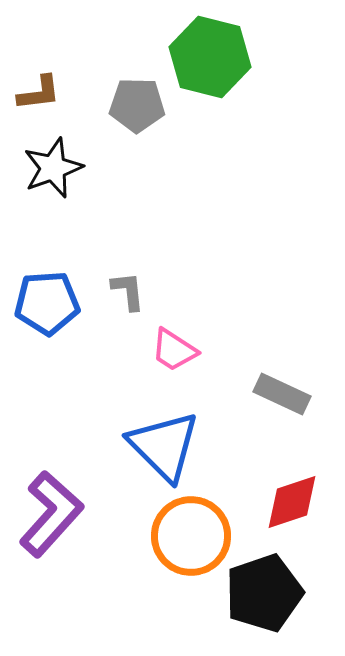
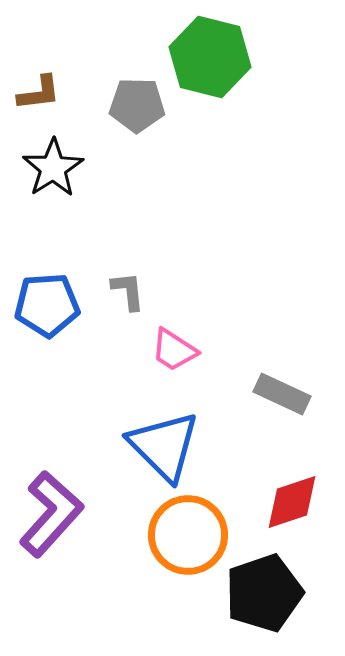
black star: rotated 12 degrees counterclockwise
blue pentagon: moved 2 px down
orange circle: moved 3 px left, 1 px up
